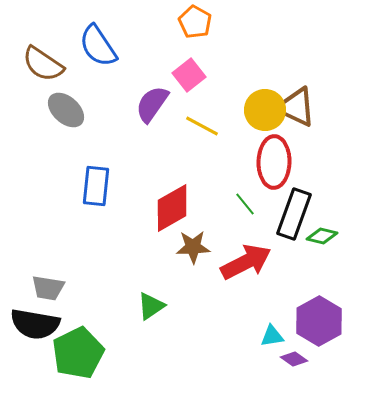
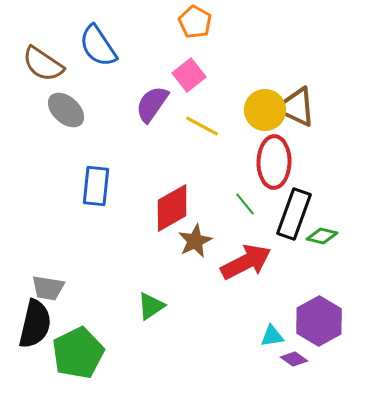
brown star: moved 2 px right, 6 px up; rotated 24 degrees counterclockwise
black semicircle: rotated 87 degrees counterclockwise
